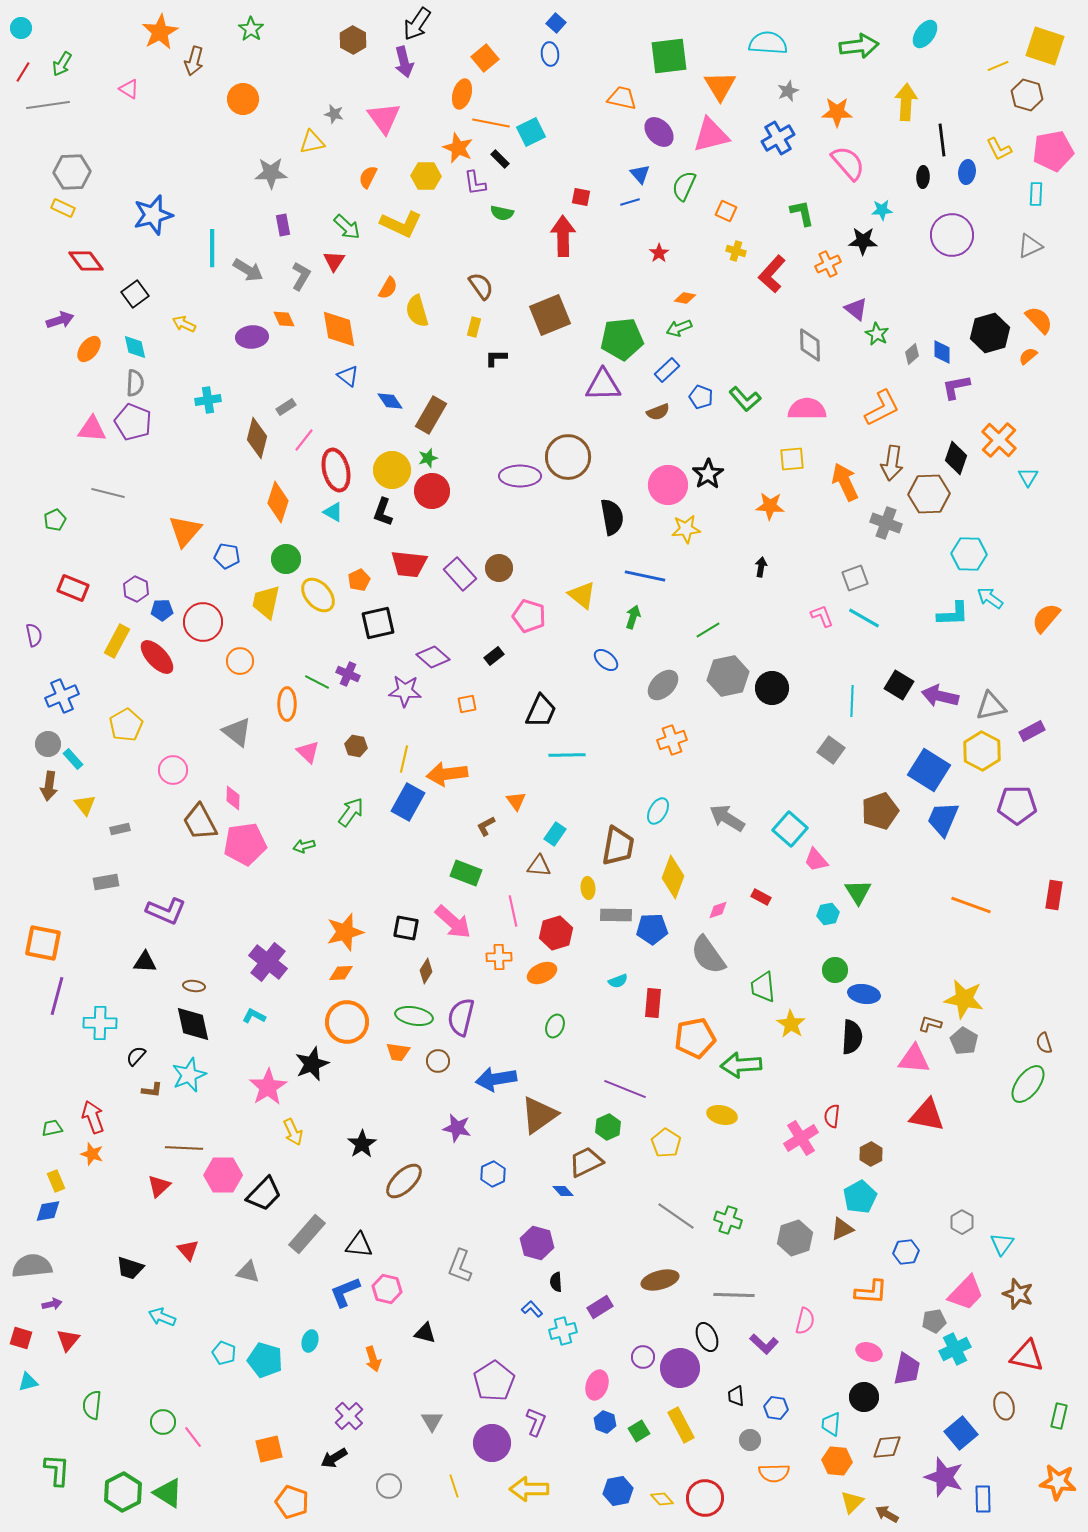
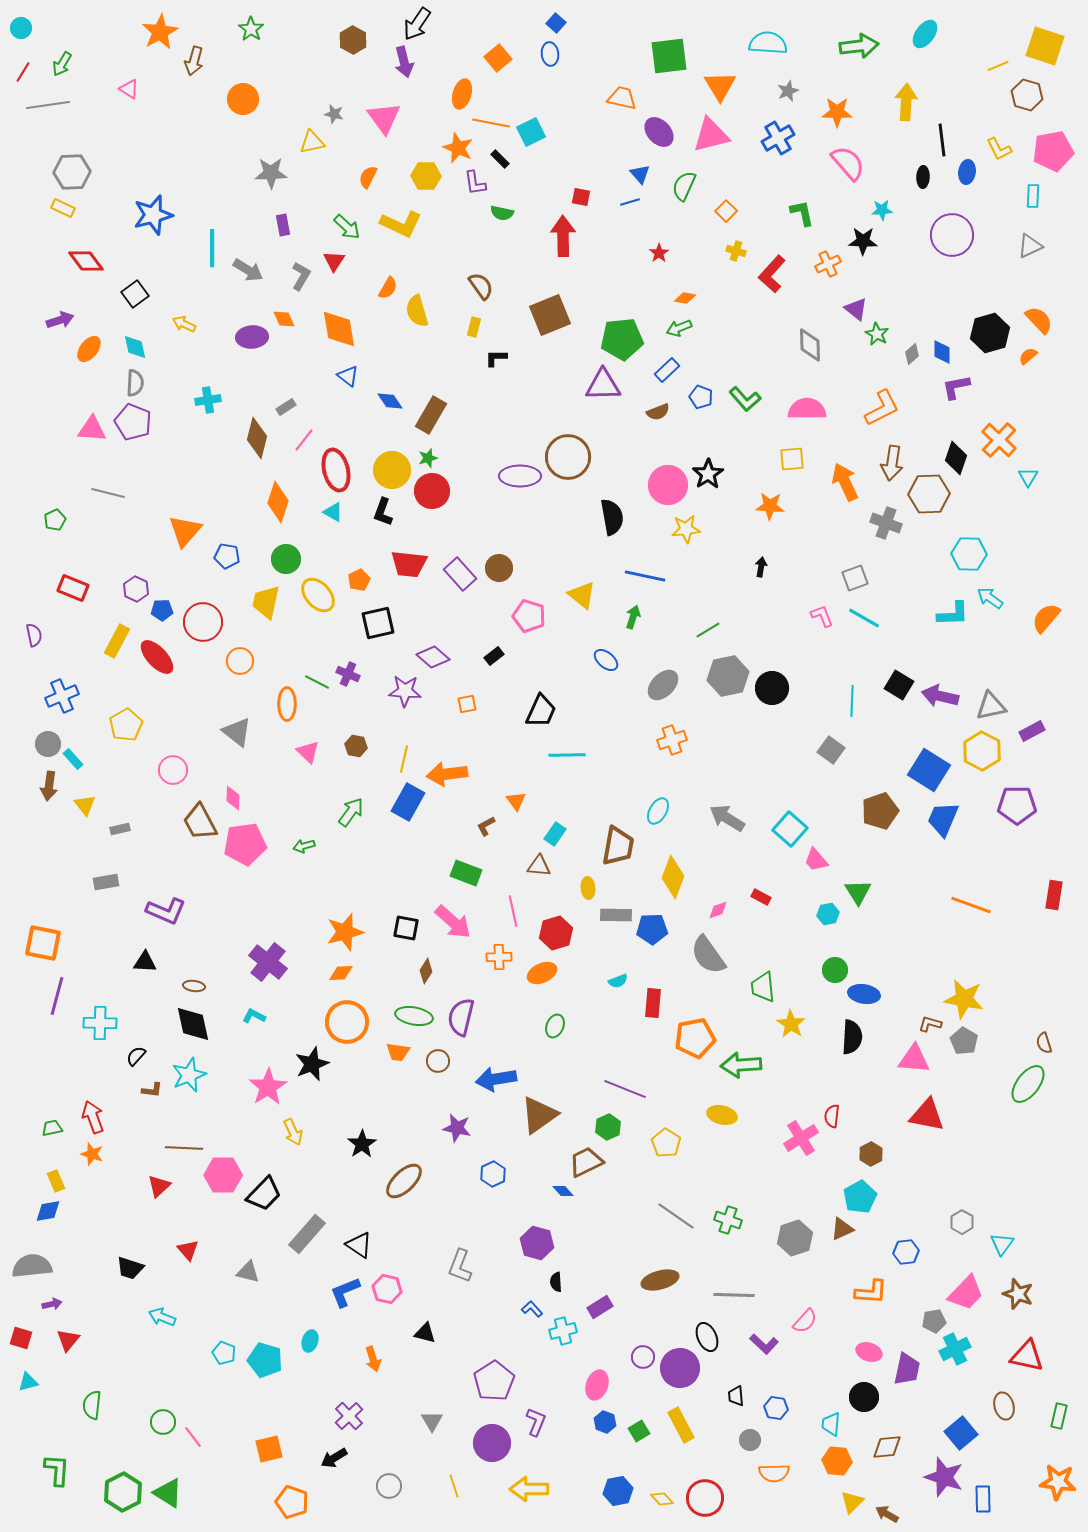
orange square at (485, 58): moved 13 px right
cyan rectangle at (1036, 194): moved 3 px left, 2 px down
orange square at (726, 211): rotated 20 degrees clockwise
black triangle at (359, 1245): rotated 28 degrees clockwise
pink semicircle at (805, 1321): rotated 28 degrees clockwise
